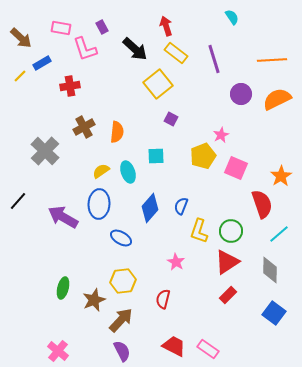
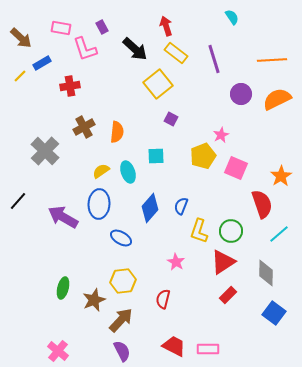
red triangle at (227, 262): moved 4 px left
gray diamond at (270, 270): moved 4 px left, 3 px down
pink rectangle at (208, 349): rotated 35 degrees counterclockwise
